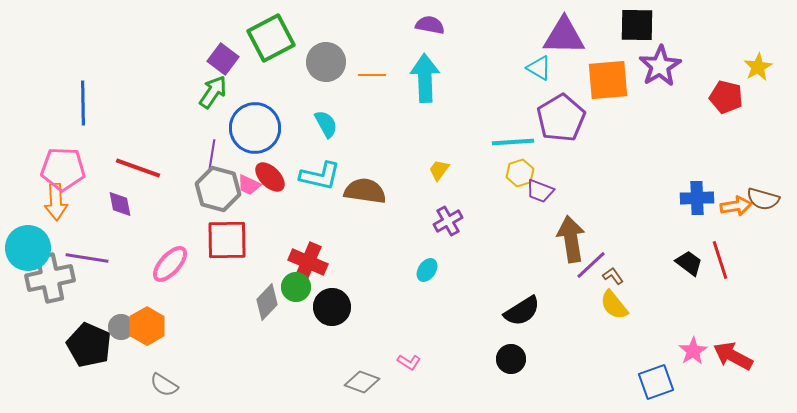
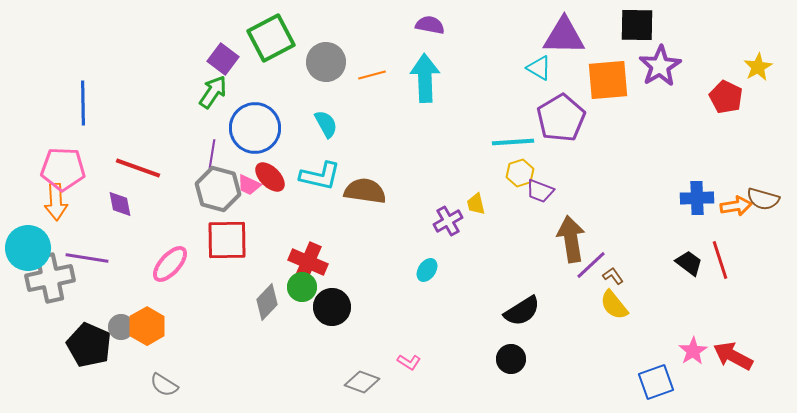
orange line at (372, 75): rotated 16 degrees counterclockwise
red pentagon at (726, 97): rotated 12 degrees clockwise
yellow trapezoid at (439, 170): moved 37 px right, 34 px down; rotated 50 degrees counterclockwise
green circle at (296, 287): moved 6 px right
